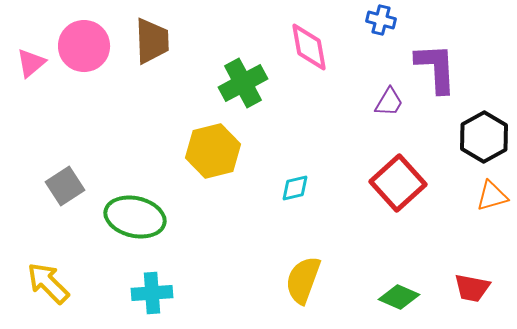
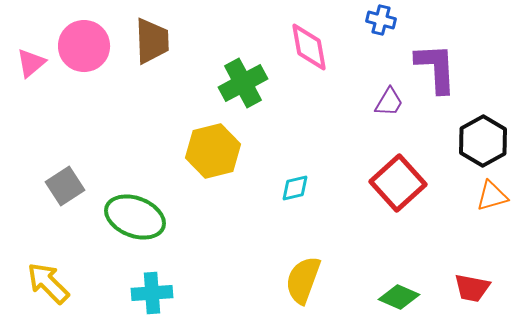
black hexagon: moved 1 px left, 4 px down
green ellipse: rotated 8 degrees clockwise
